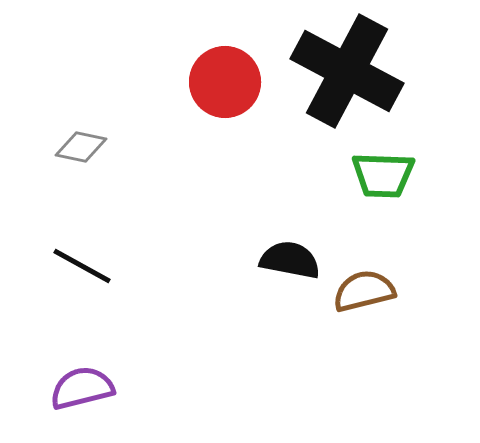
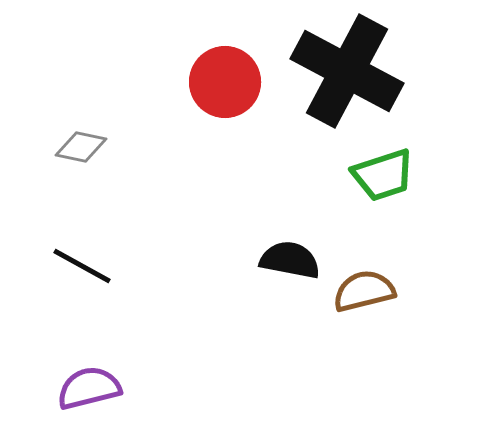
green trapezoid: rotated 20 degrees counterclockwise
purple semicircle: moved 7 px right
